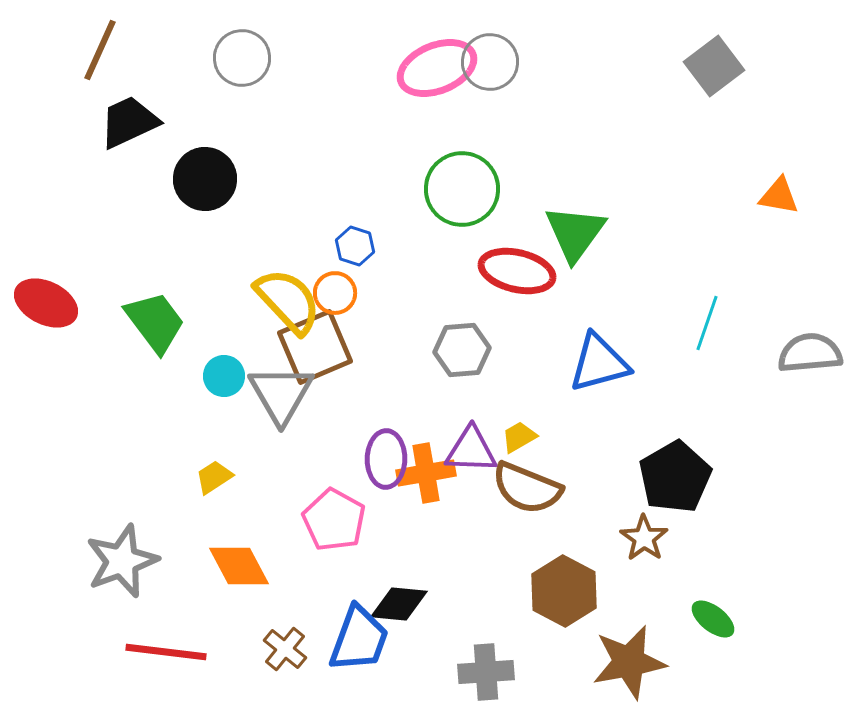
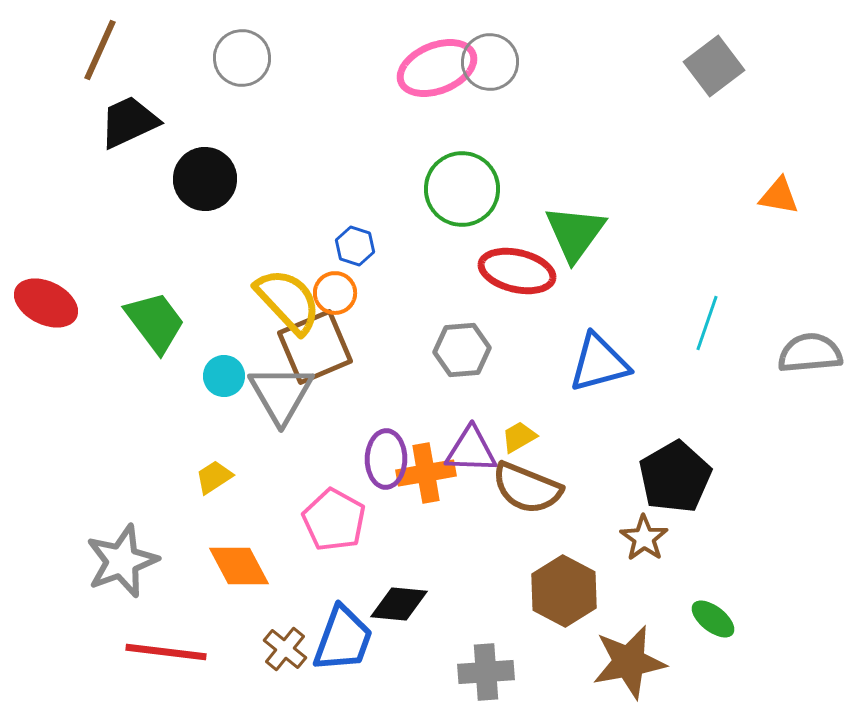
blue trapezoid at (359, 639): moved 16 px left
